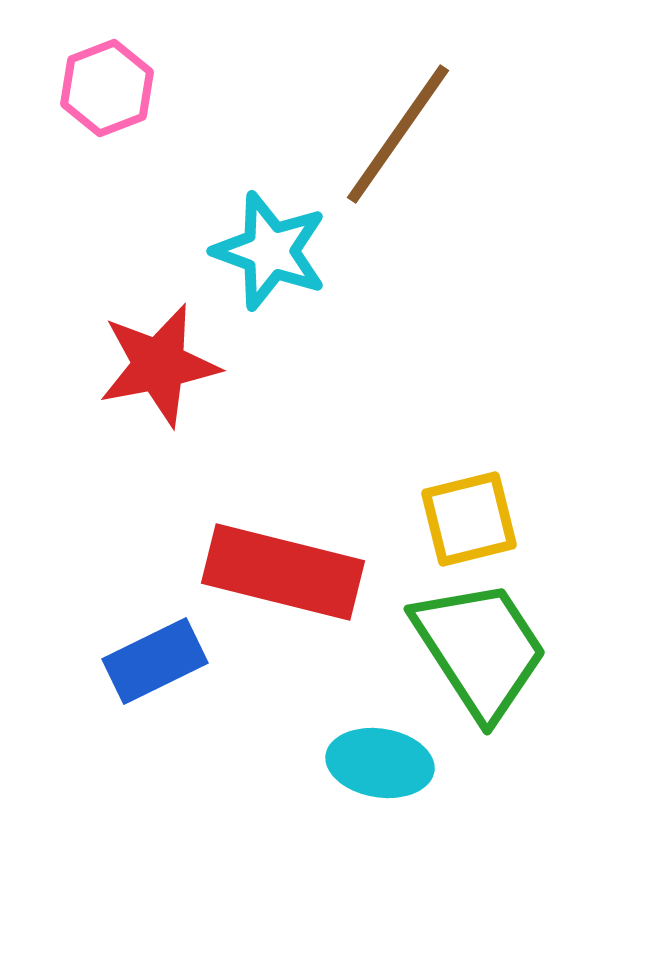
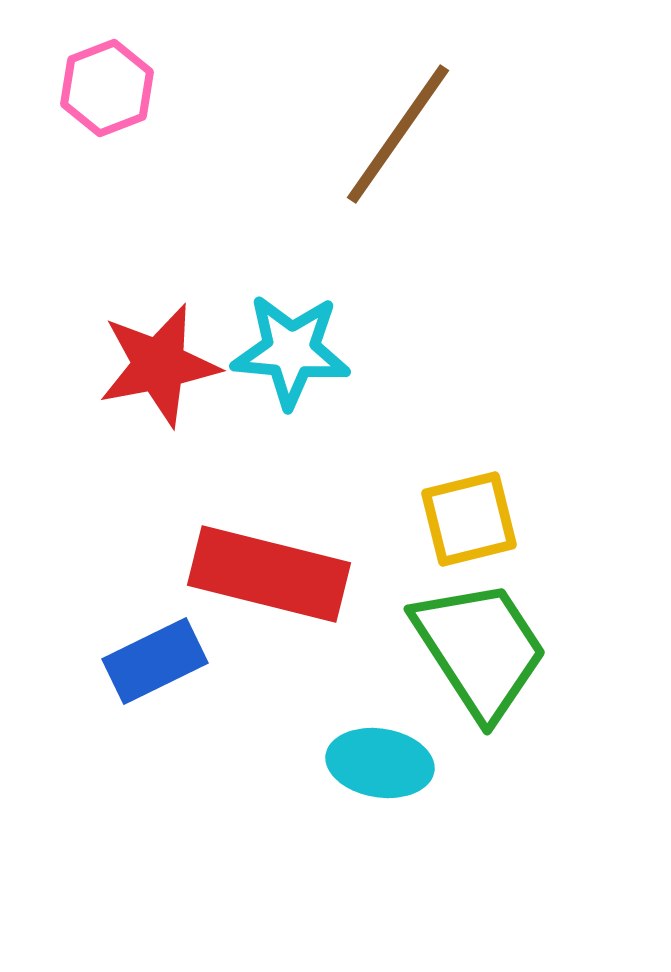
cyan star: moved 21 px right, 100 px down; rotated 15 degrees counterclockwise
red rectangle: moved 14 px left, 2 px down
